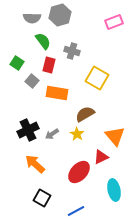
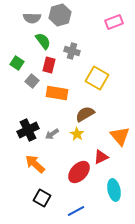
orange triangle: moved 5 px right
